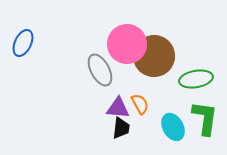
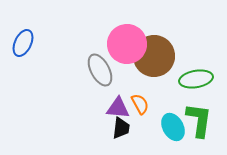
green L-shape: moved 6 px left, 2 px down
